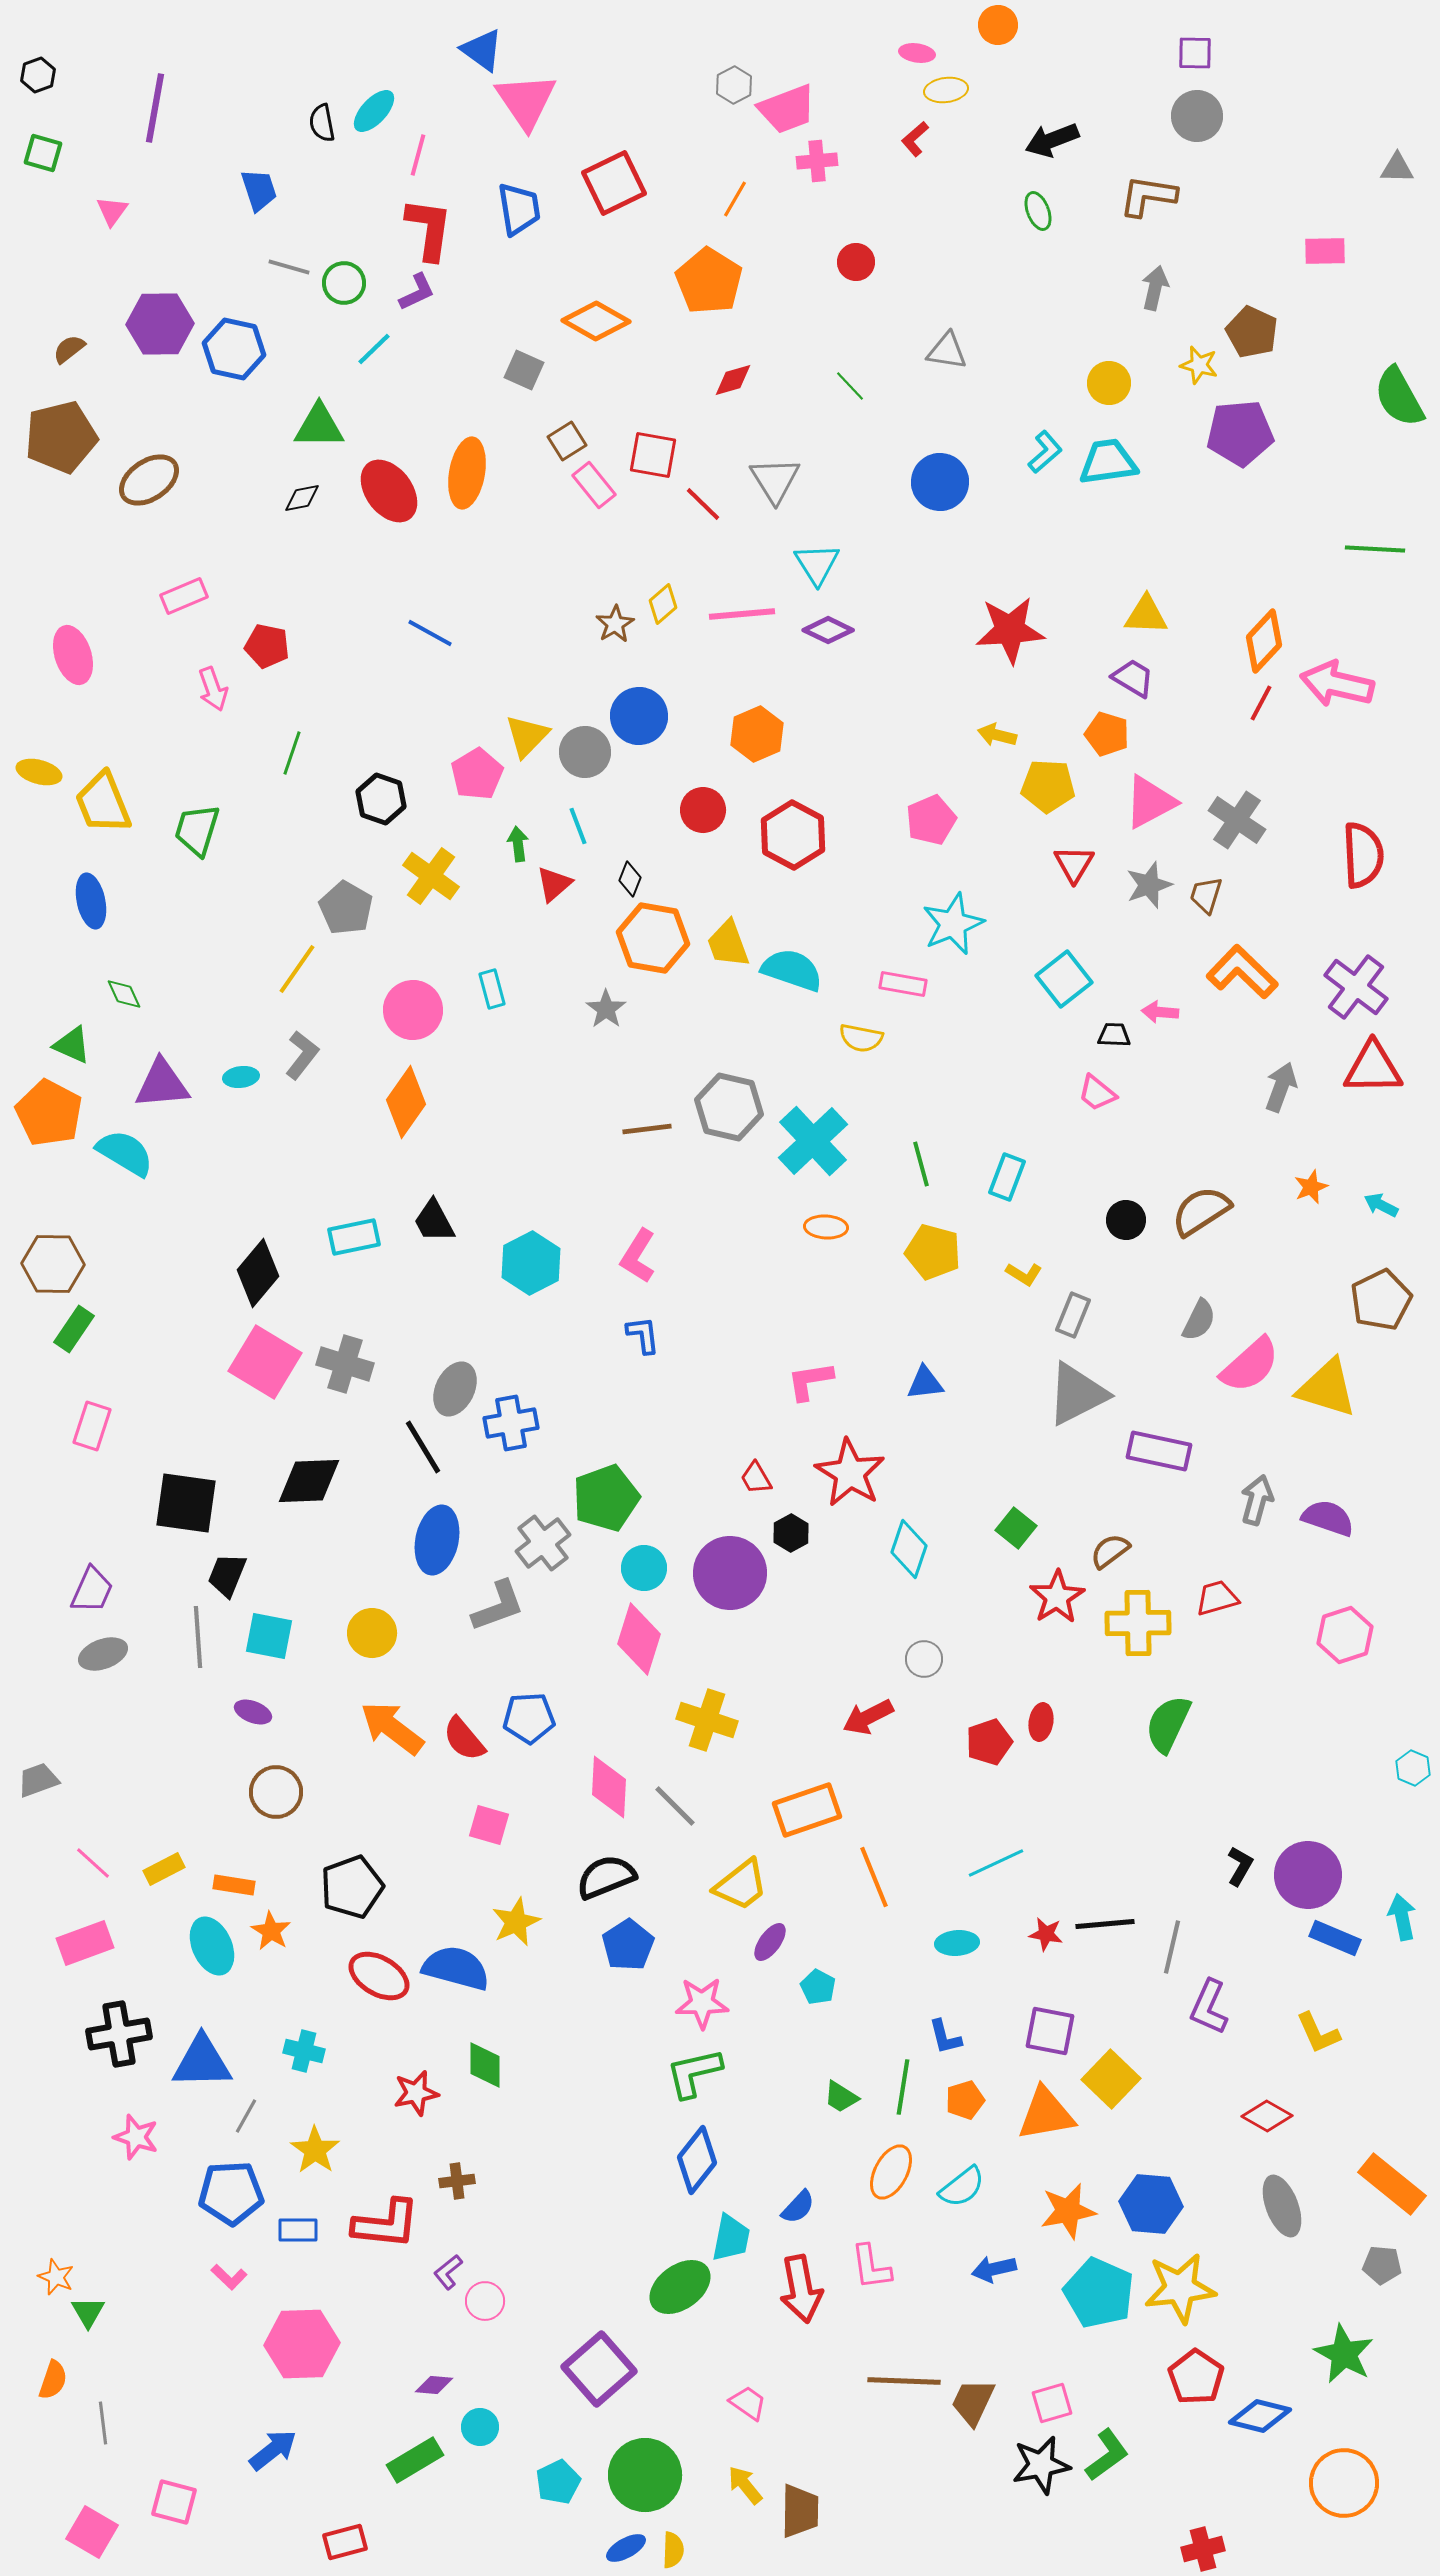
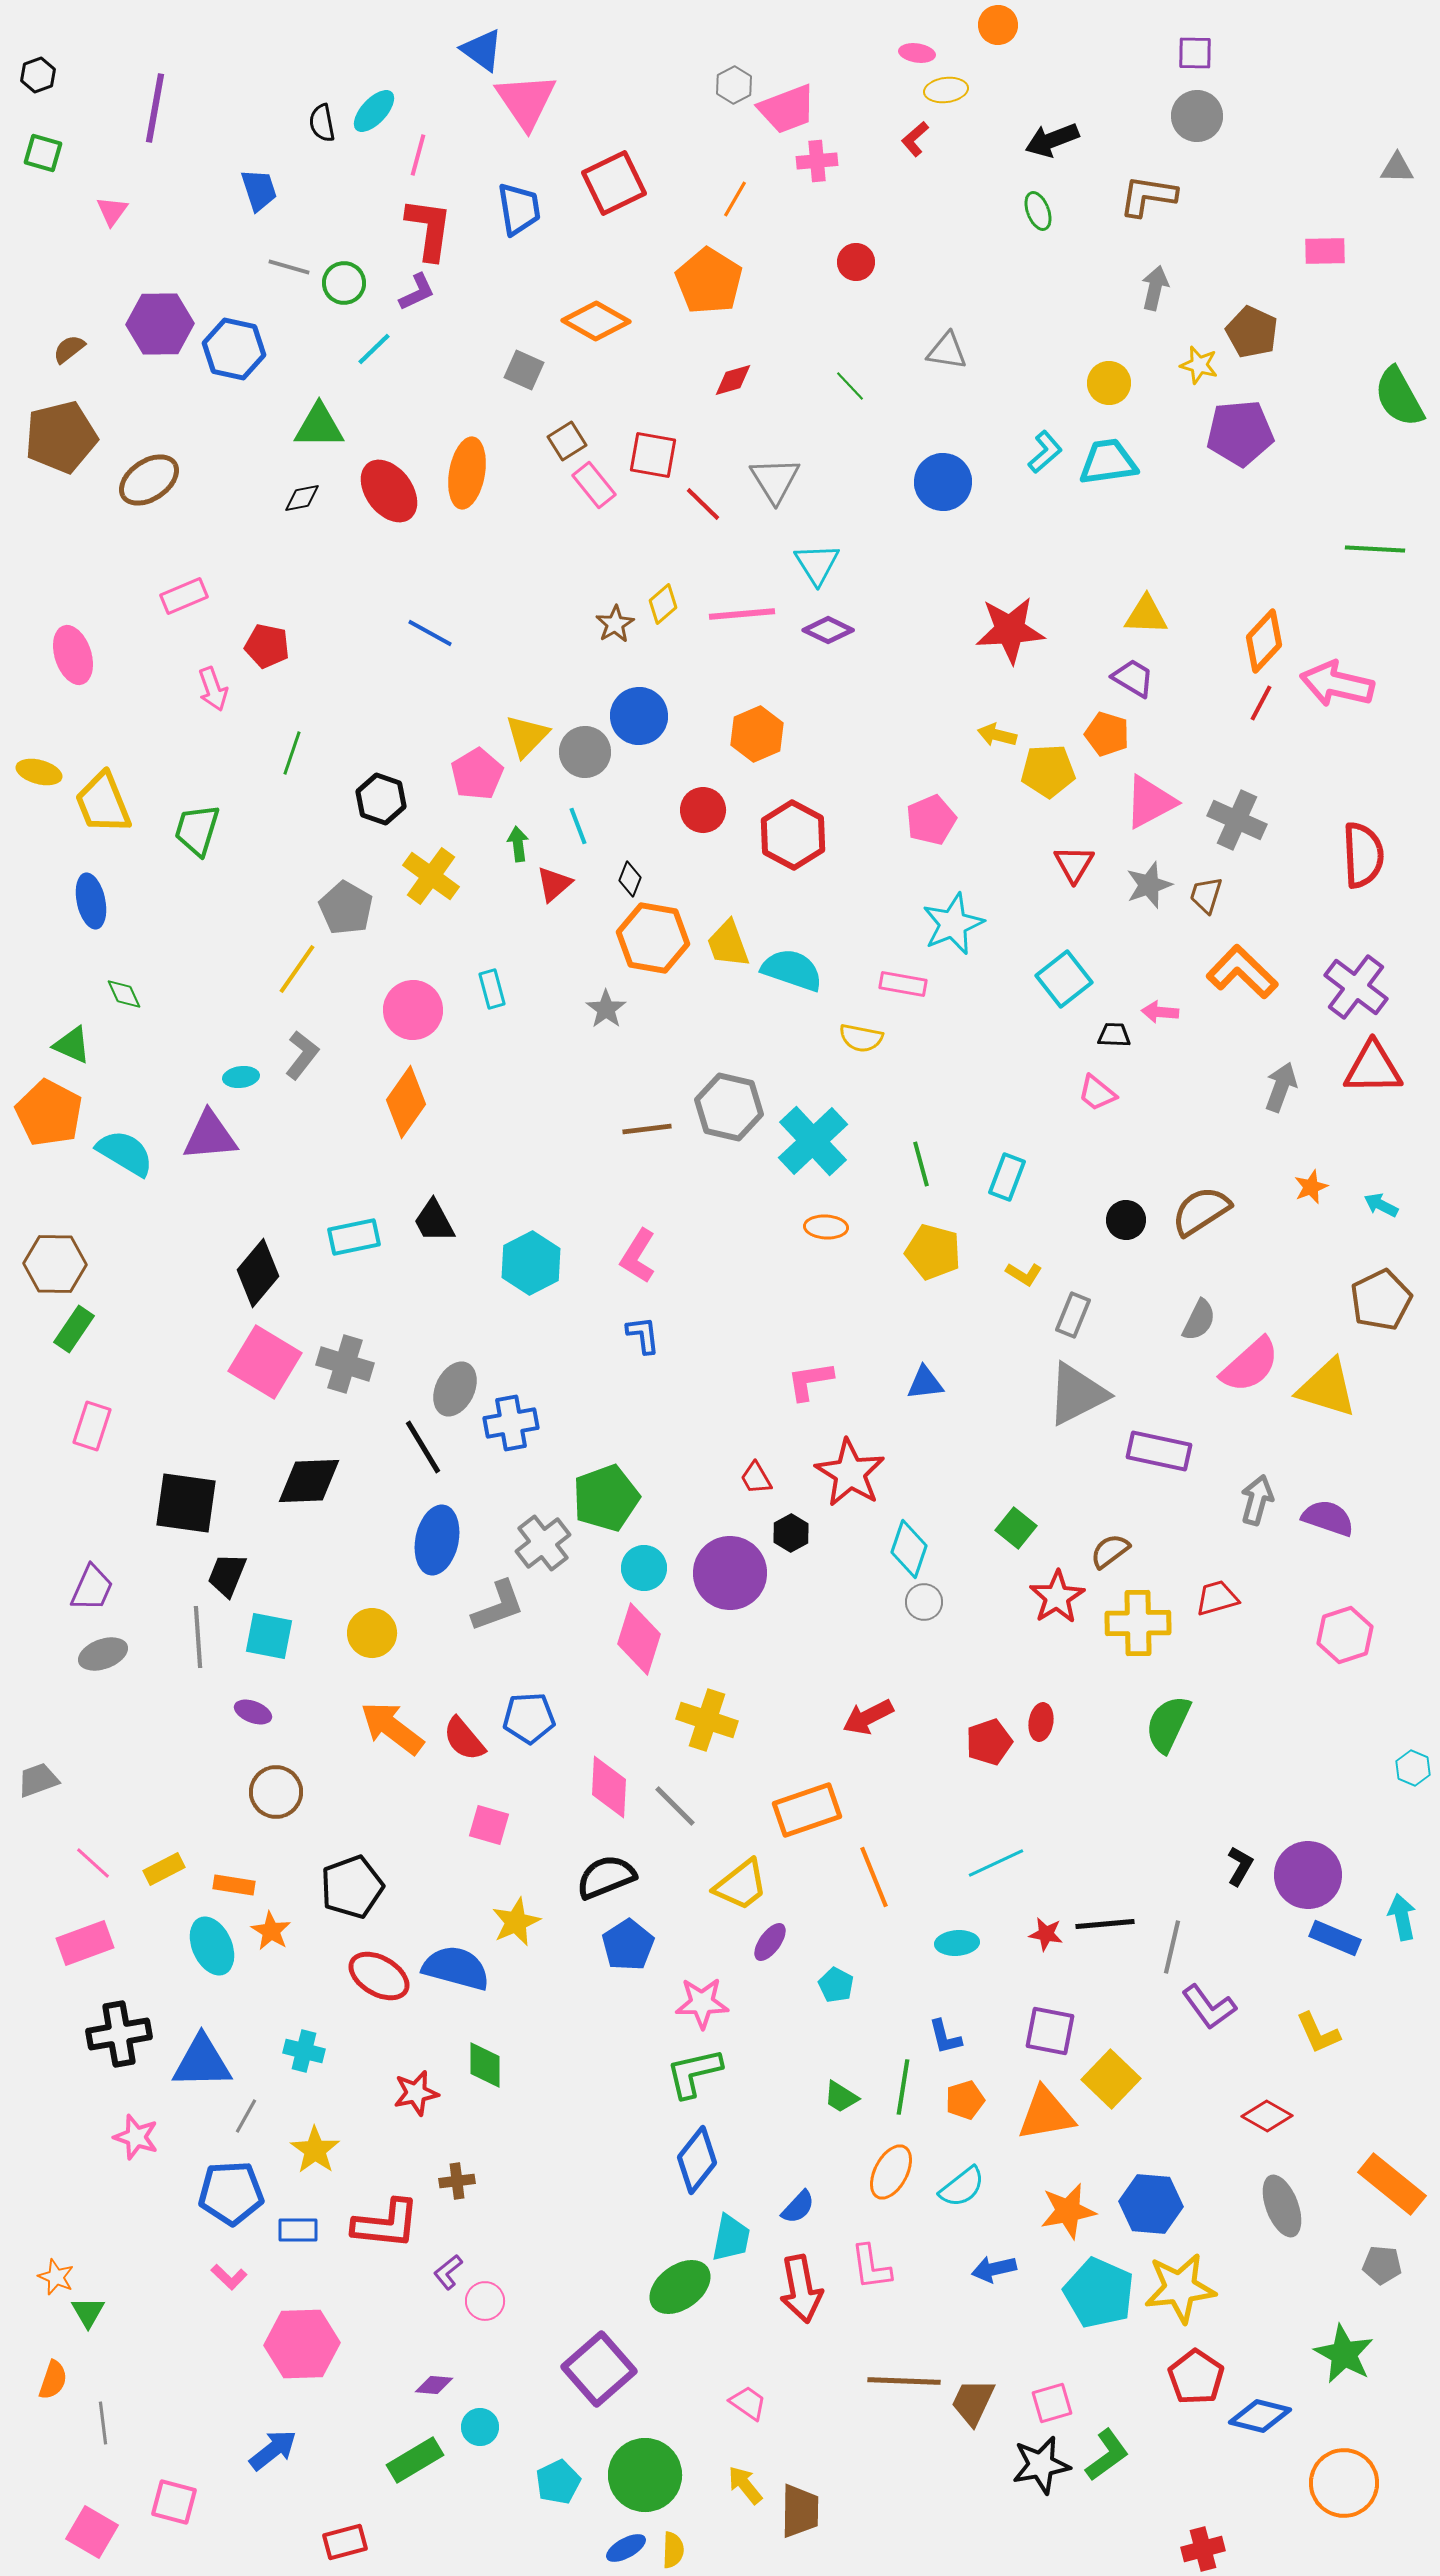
blue circle at (940, 482): moved 3 px right
yellow pentagon at (1048, 786): moved 15 px up; rotated 6 degrees counterclockwise
gray cross at (1237, 820): rotated 10 degrees counterclockwise
purple triangle at (162, 1084): moved 48 px right, 52 px down
brown hexagon at (53, 1264): moved 2 px right
purple trapezoid at (92, 1590): moved 2 px up
gray circle at (924, 1659): moved 57 px up
cyan pentagon at (818, 1987): moved 18 px right, 2 px up
purple L-shape at (1209, 2007): rotated 60 degrees counterclockwise
